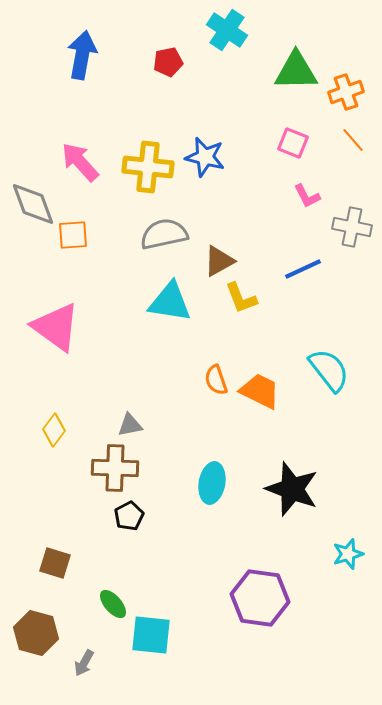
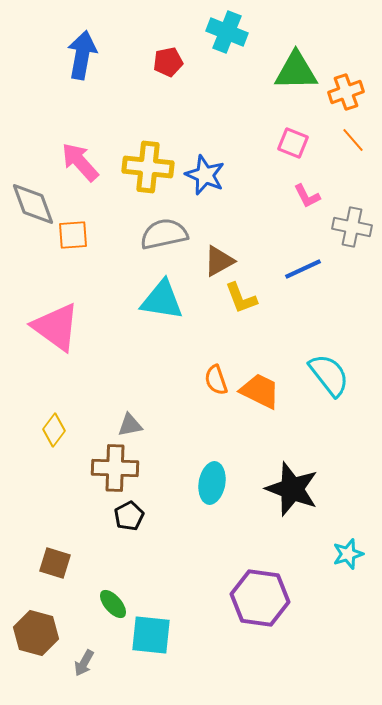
cyan cross: moved 2 px down; rotated 12 degrees counterclockwise
blue star: moved 18 px down; rotated 9 degrees clockwise
cyan triangle: moved 8 px left, 2 px up
cyan semicircle: moved 5 px down
